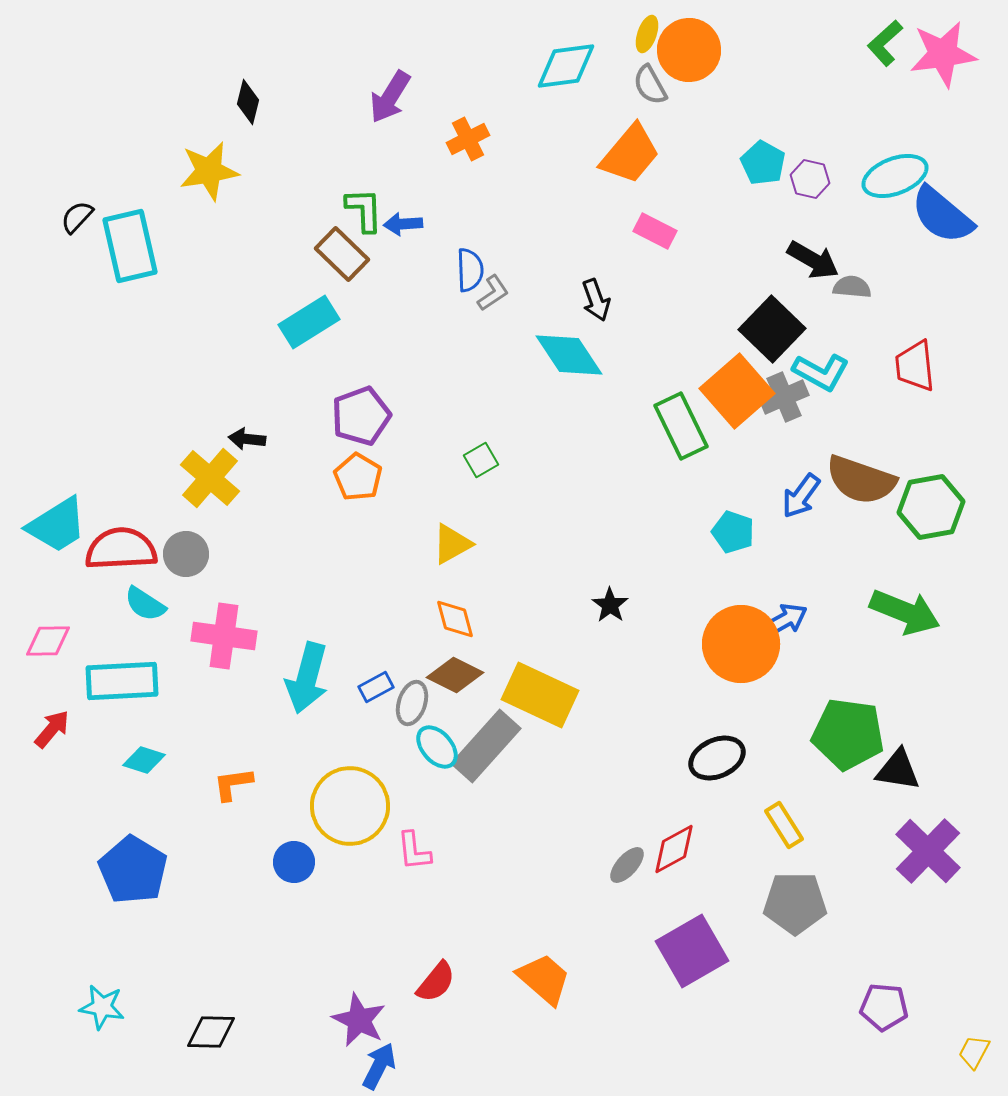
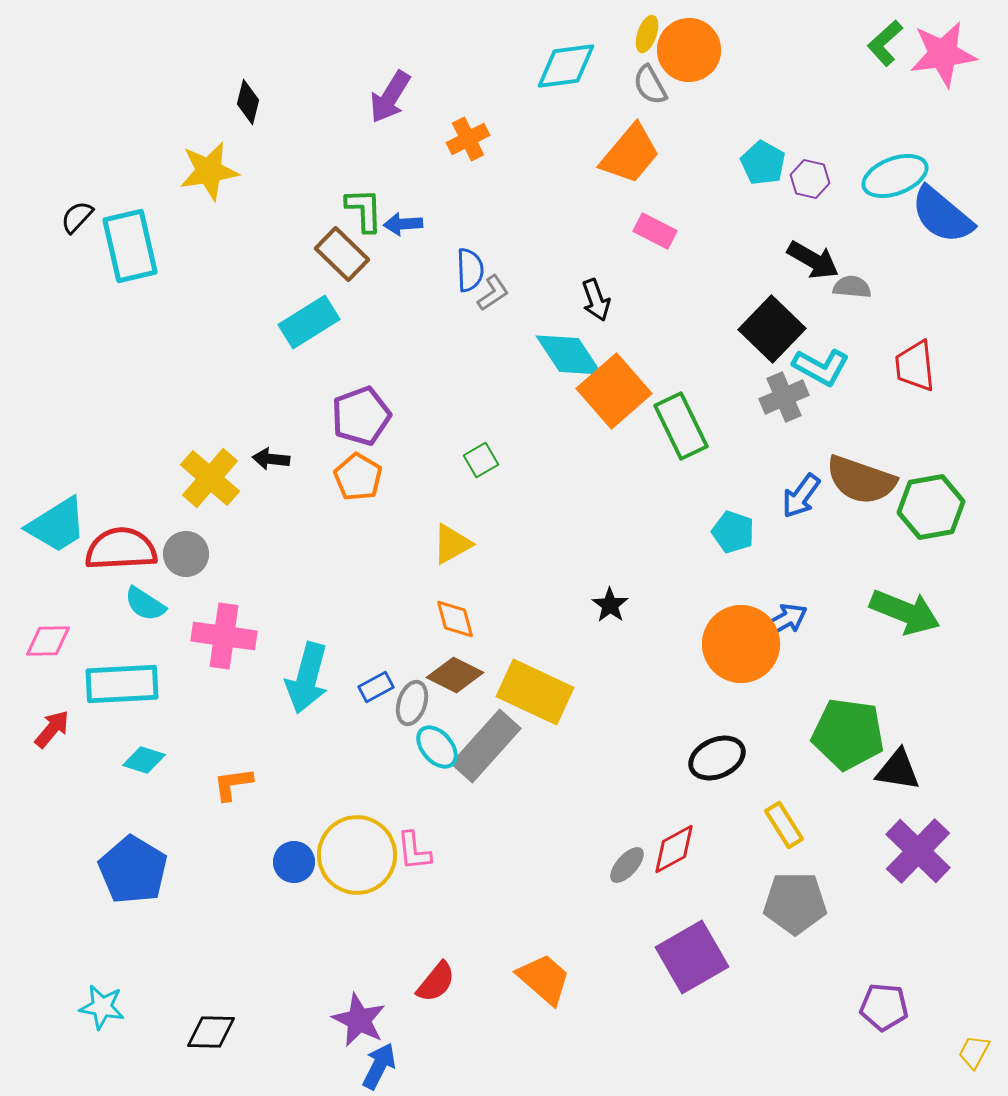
cyan L-shape at (821, 372): moved 5 px up
orange square at (737, 391): moved 123 px left
black arrow at (247, 439): moved 24 px right, 20 px down
cyan rectangle at (122, 681): moved 3 px down
yellow rectangle at (540, 695): moved 5 px left, 3 px up
yellow circle at (350, 806): moved 7 px right, 49 px down
purple cross at (928, 851): moved 10 px left
purple square at (692, 951): moved 6 px down
